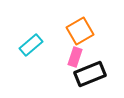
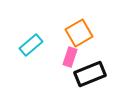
orange square: moved 1 px left, 2 px down
pink rectangle: moved 5 px left
